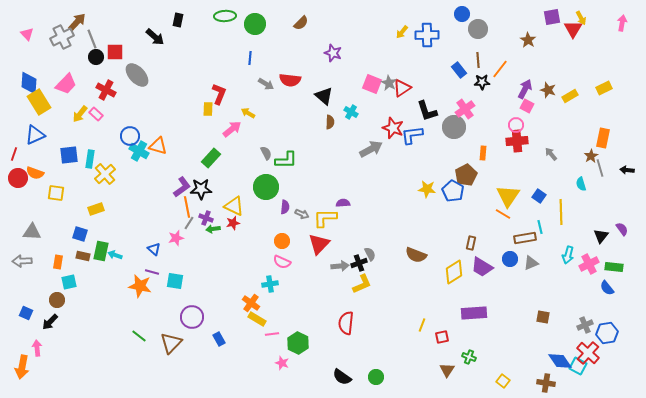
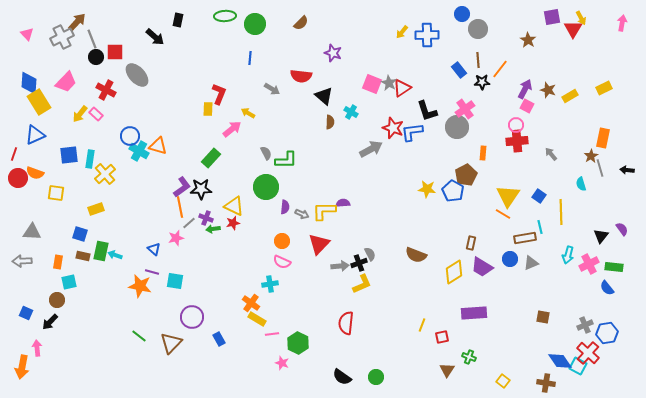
red semicircle at (290, 80): moved 11 px right, 4 px up
pink trapezoid at (66, 84): moved 2 px up
gray arrow at (266, 84): moved 6 px right, 5 px down
gray circle at (454, 127): moved 3 px right
blue L-shape at (412, 135): moved 3 px up
orange line at (187, 207): moved 7 px left
yellow L-shape at (325, 218): moved 1 px left, 7 px up
gray line at (189, 223): rotated 16 degrees clockwise
